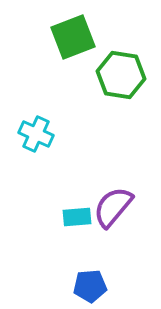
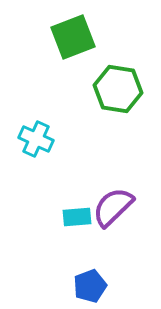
green hexagon: moved 3 px left, 14 px down
cyan cross: moved 5 px down
purple semicircle: rotated 6 degrees clockwise
blue pentagon: rotated 16 degrees counterclockwise
